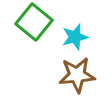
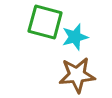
green square: moved 11 px right; rotated 24 degrees counterclockwise
